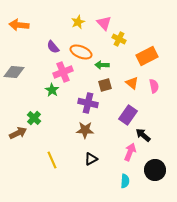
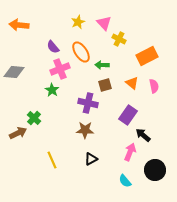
orange ellipse: rotated 35 degrees clockwise
pink cross: moved 3 px left, 3 px up
cyan semicircle: rotated 136 degrees clockwise
